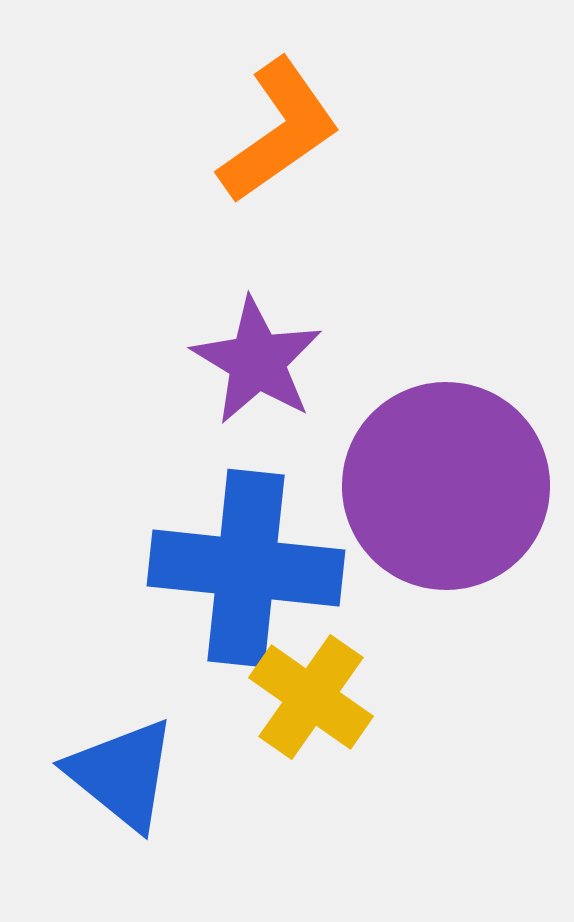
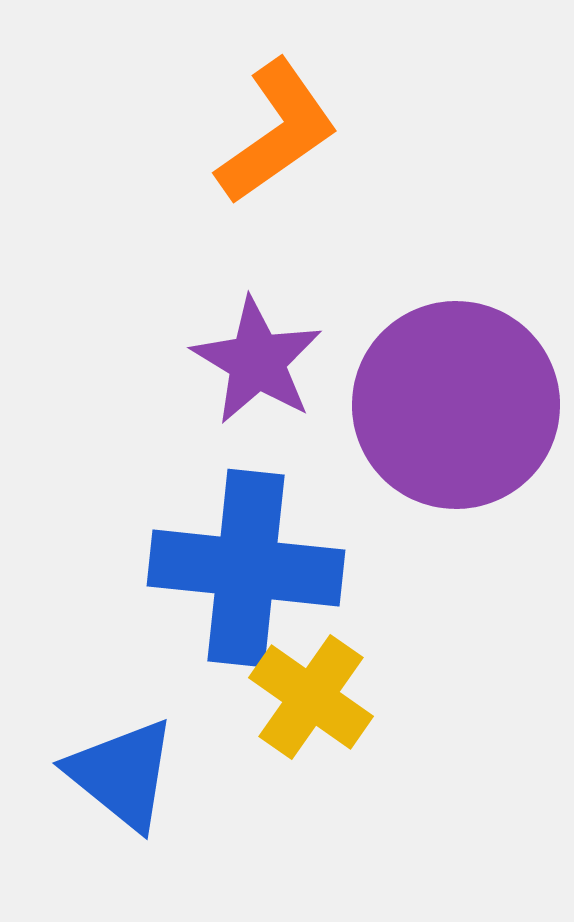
orange L-shape: moved 2 px left, 1 px down
purple circle: moved 10 px right, 81 px up
